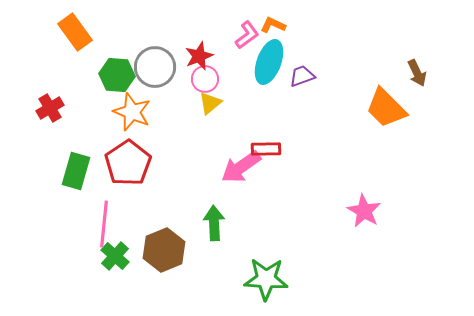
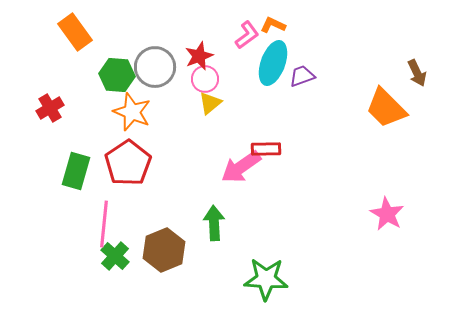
cyan ellipse: moved 4 px right, 1 px down
pink star: moved 23 px right, 3 px down
